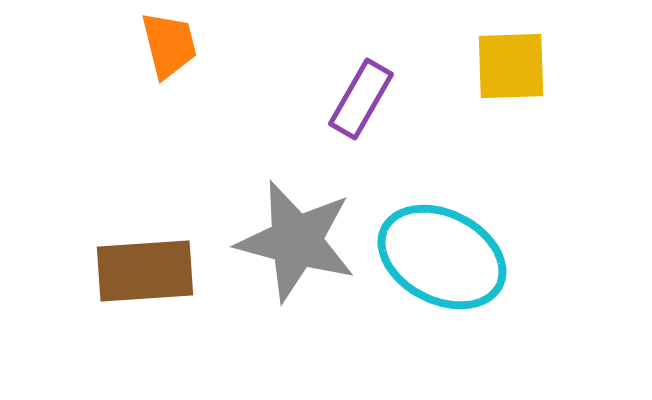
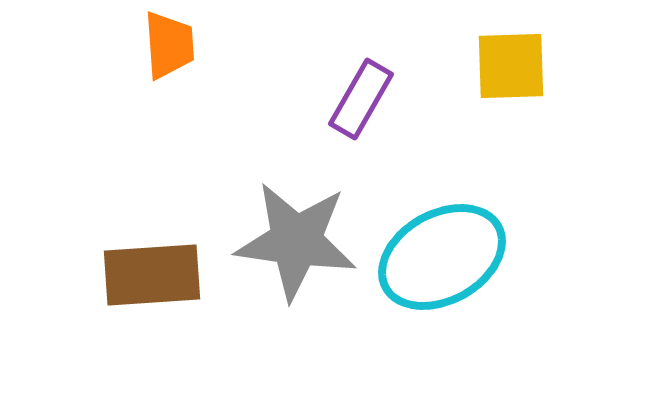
orange trapezoid: rotated 10 degrees clockwise
gray star: rotated 7 degrees counterclockwise
cyan ellipse: rotated 56 degrees counterclockwise
brown rectangle: moved 7 px right, 4 px down
